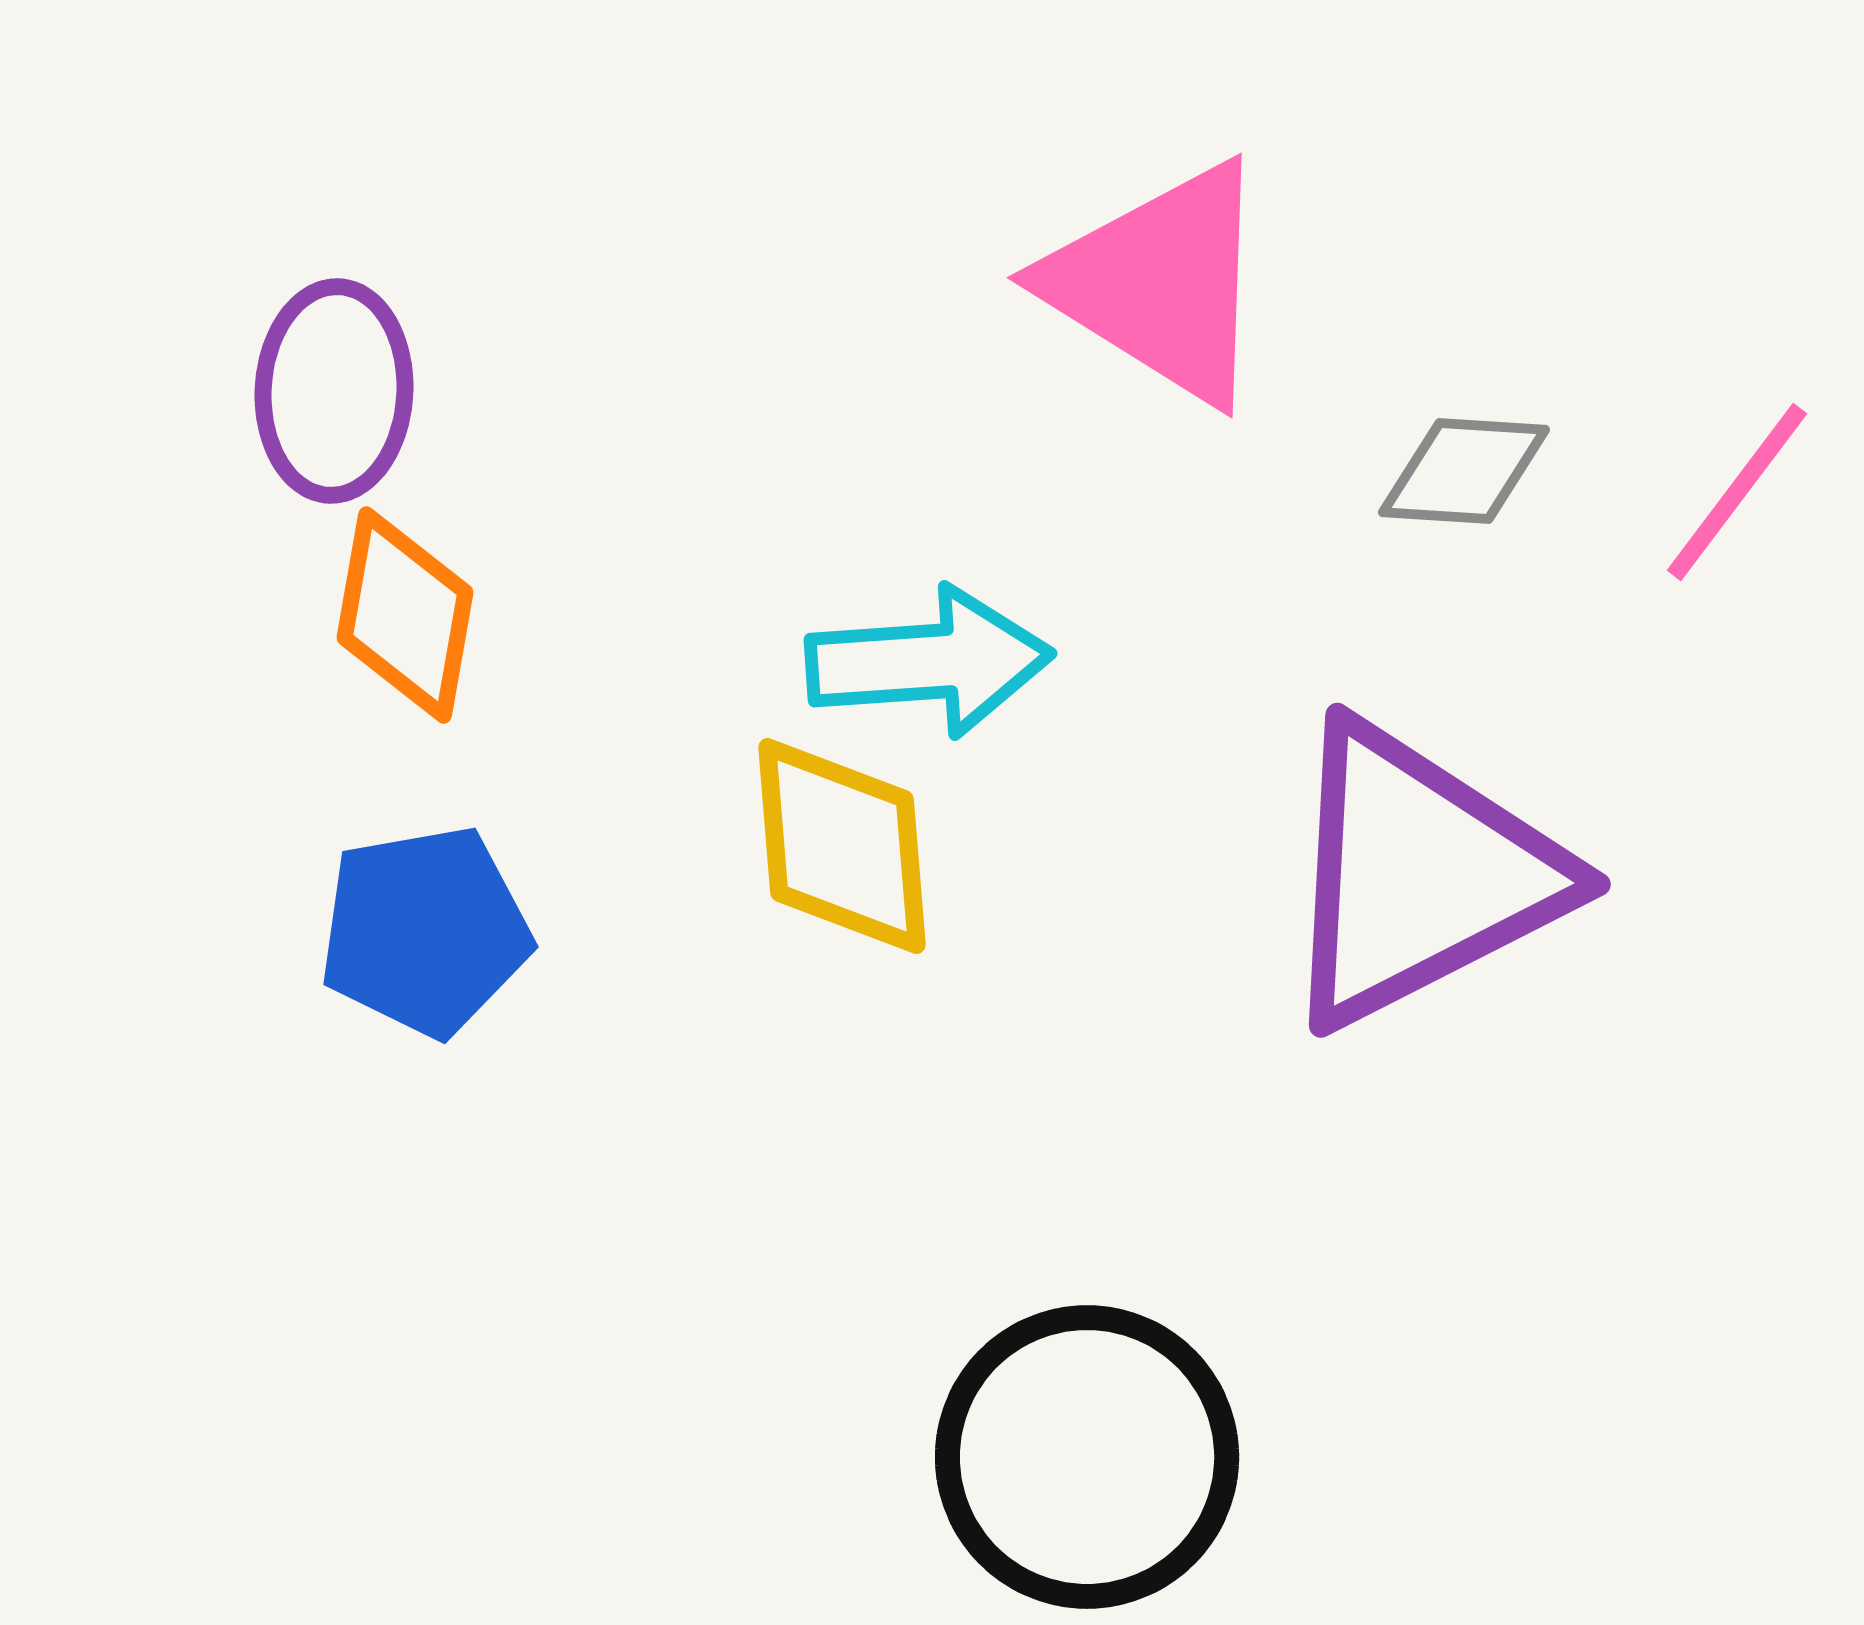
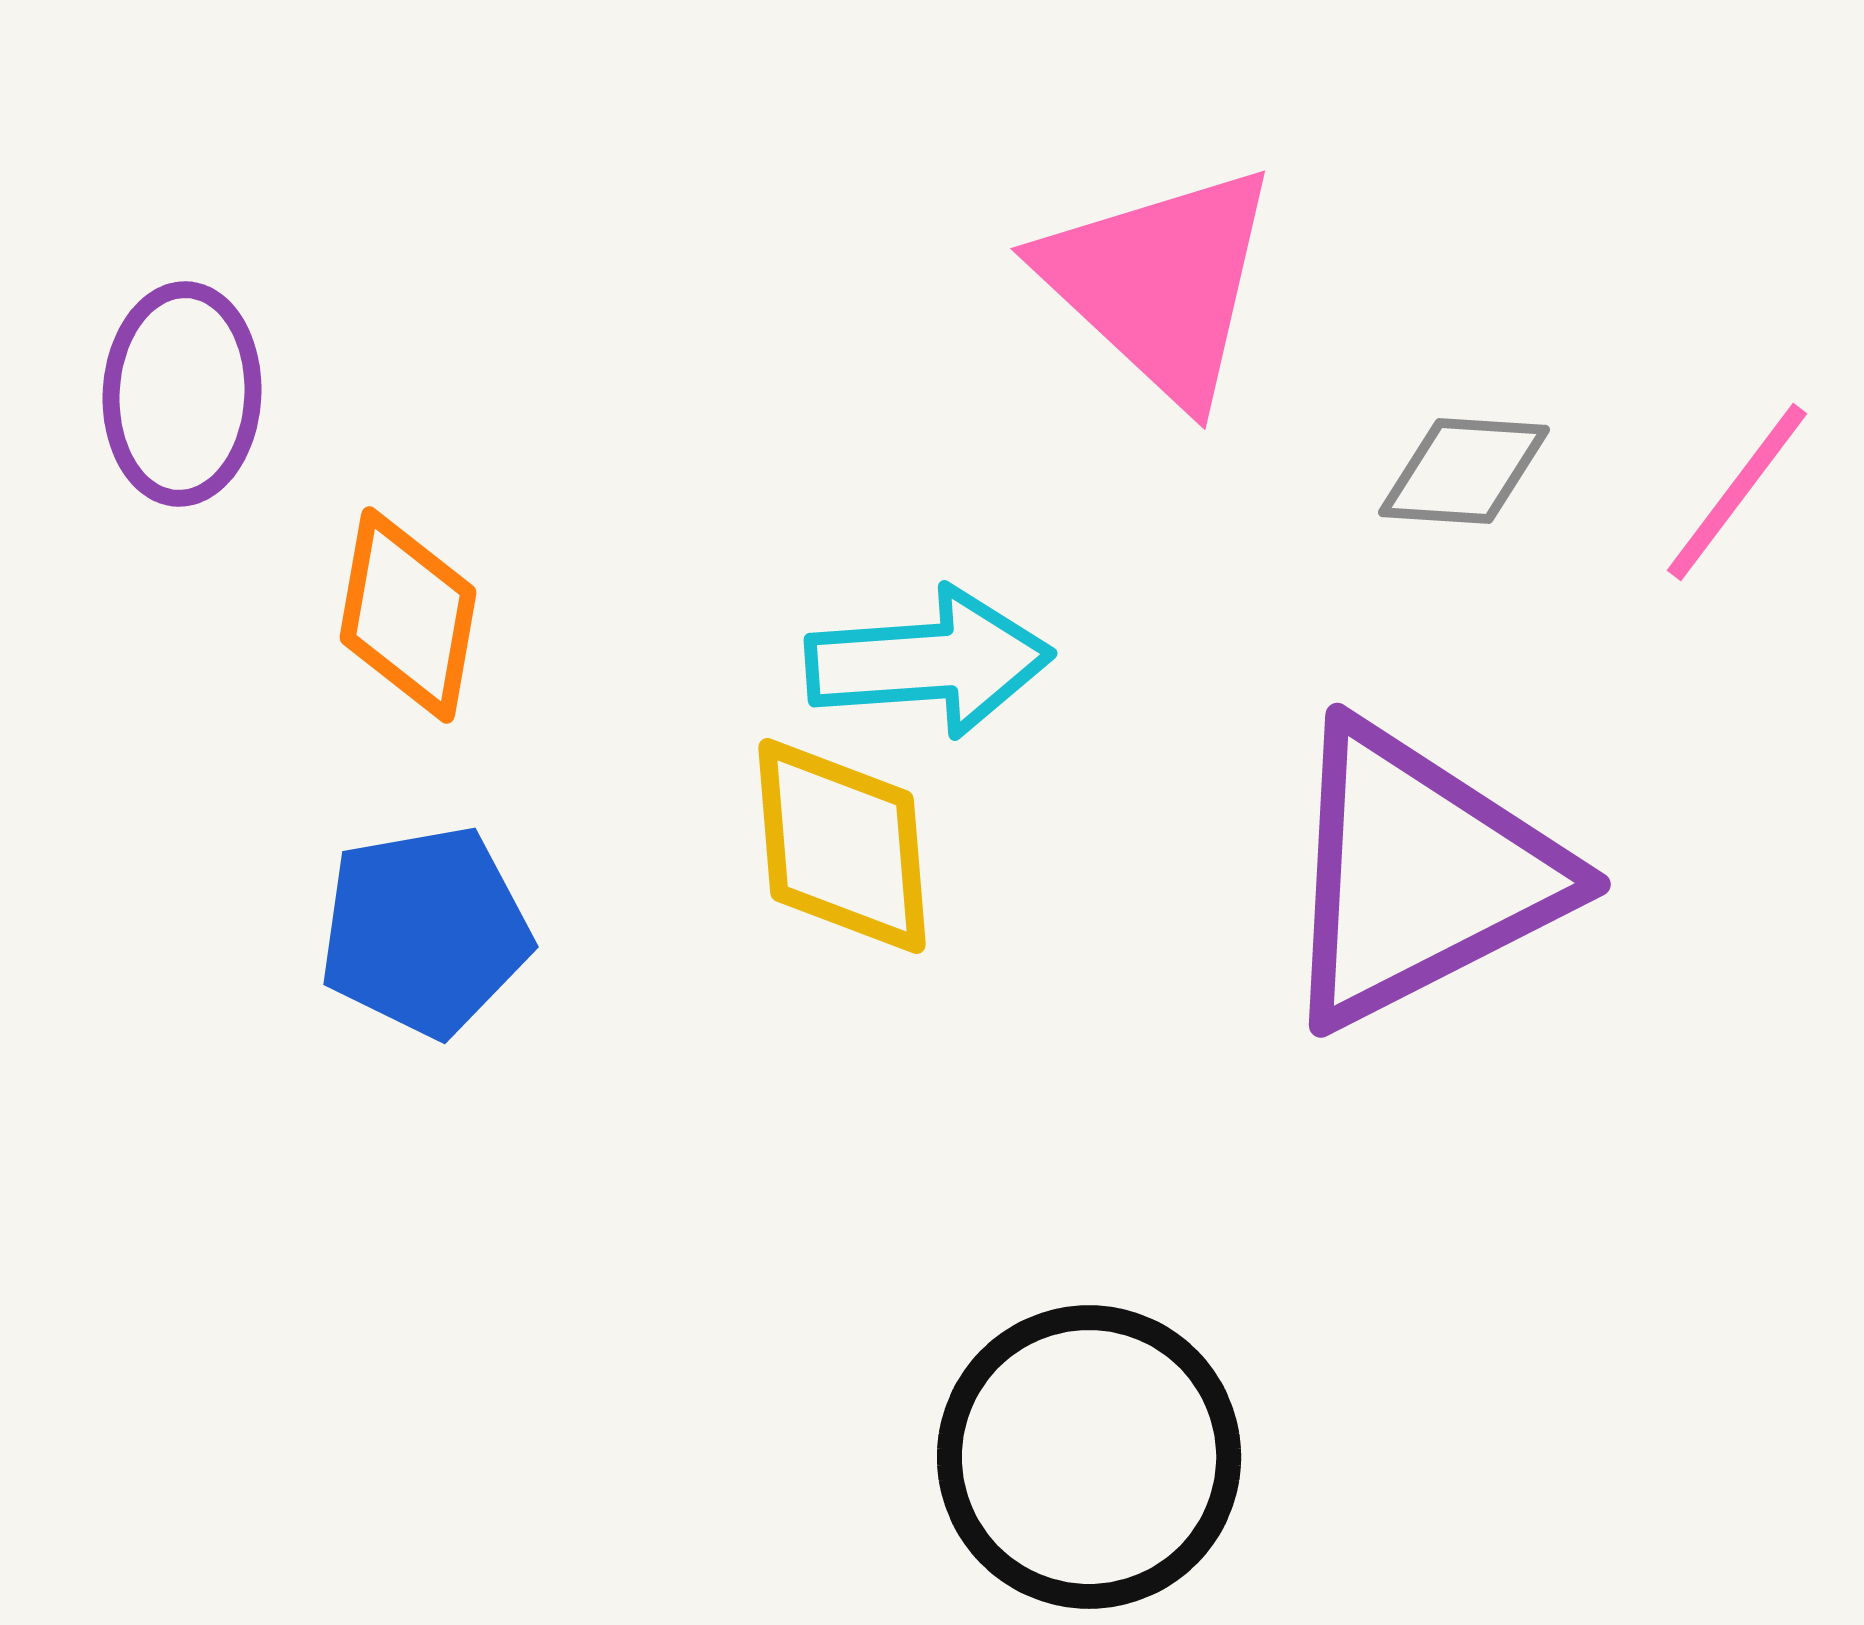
pink triangle: rotated 11 degrees clockwise
purple ellipse: moved 152 px left, 3 px down
orange diamond: moved 3 px right
black circle: moved 2 px right
